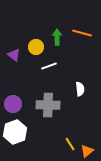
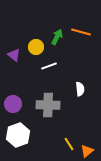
orange line: moved 1 px left, 1 px up
green arrow: rotated 28 degrees clockwise
white hexagon: moved 3 px right, 3 px down
yellow line: moved 1 px left
